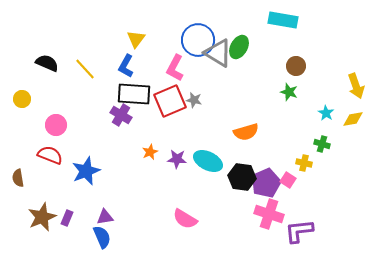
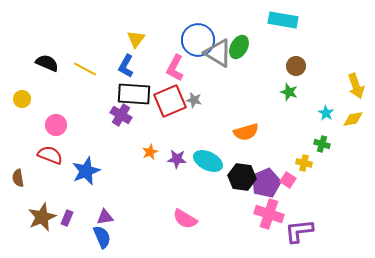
yellow line: rotated 20 degrees counterclockwise
